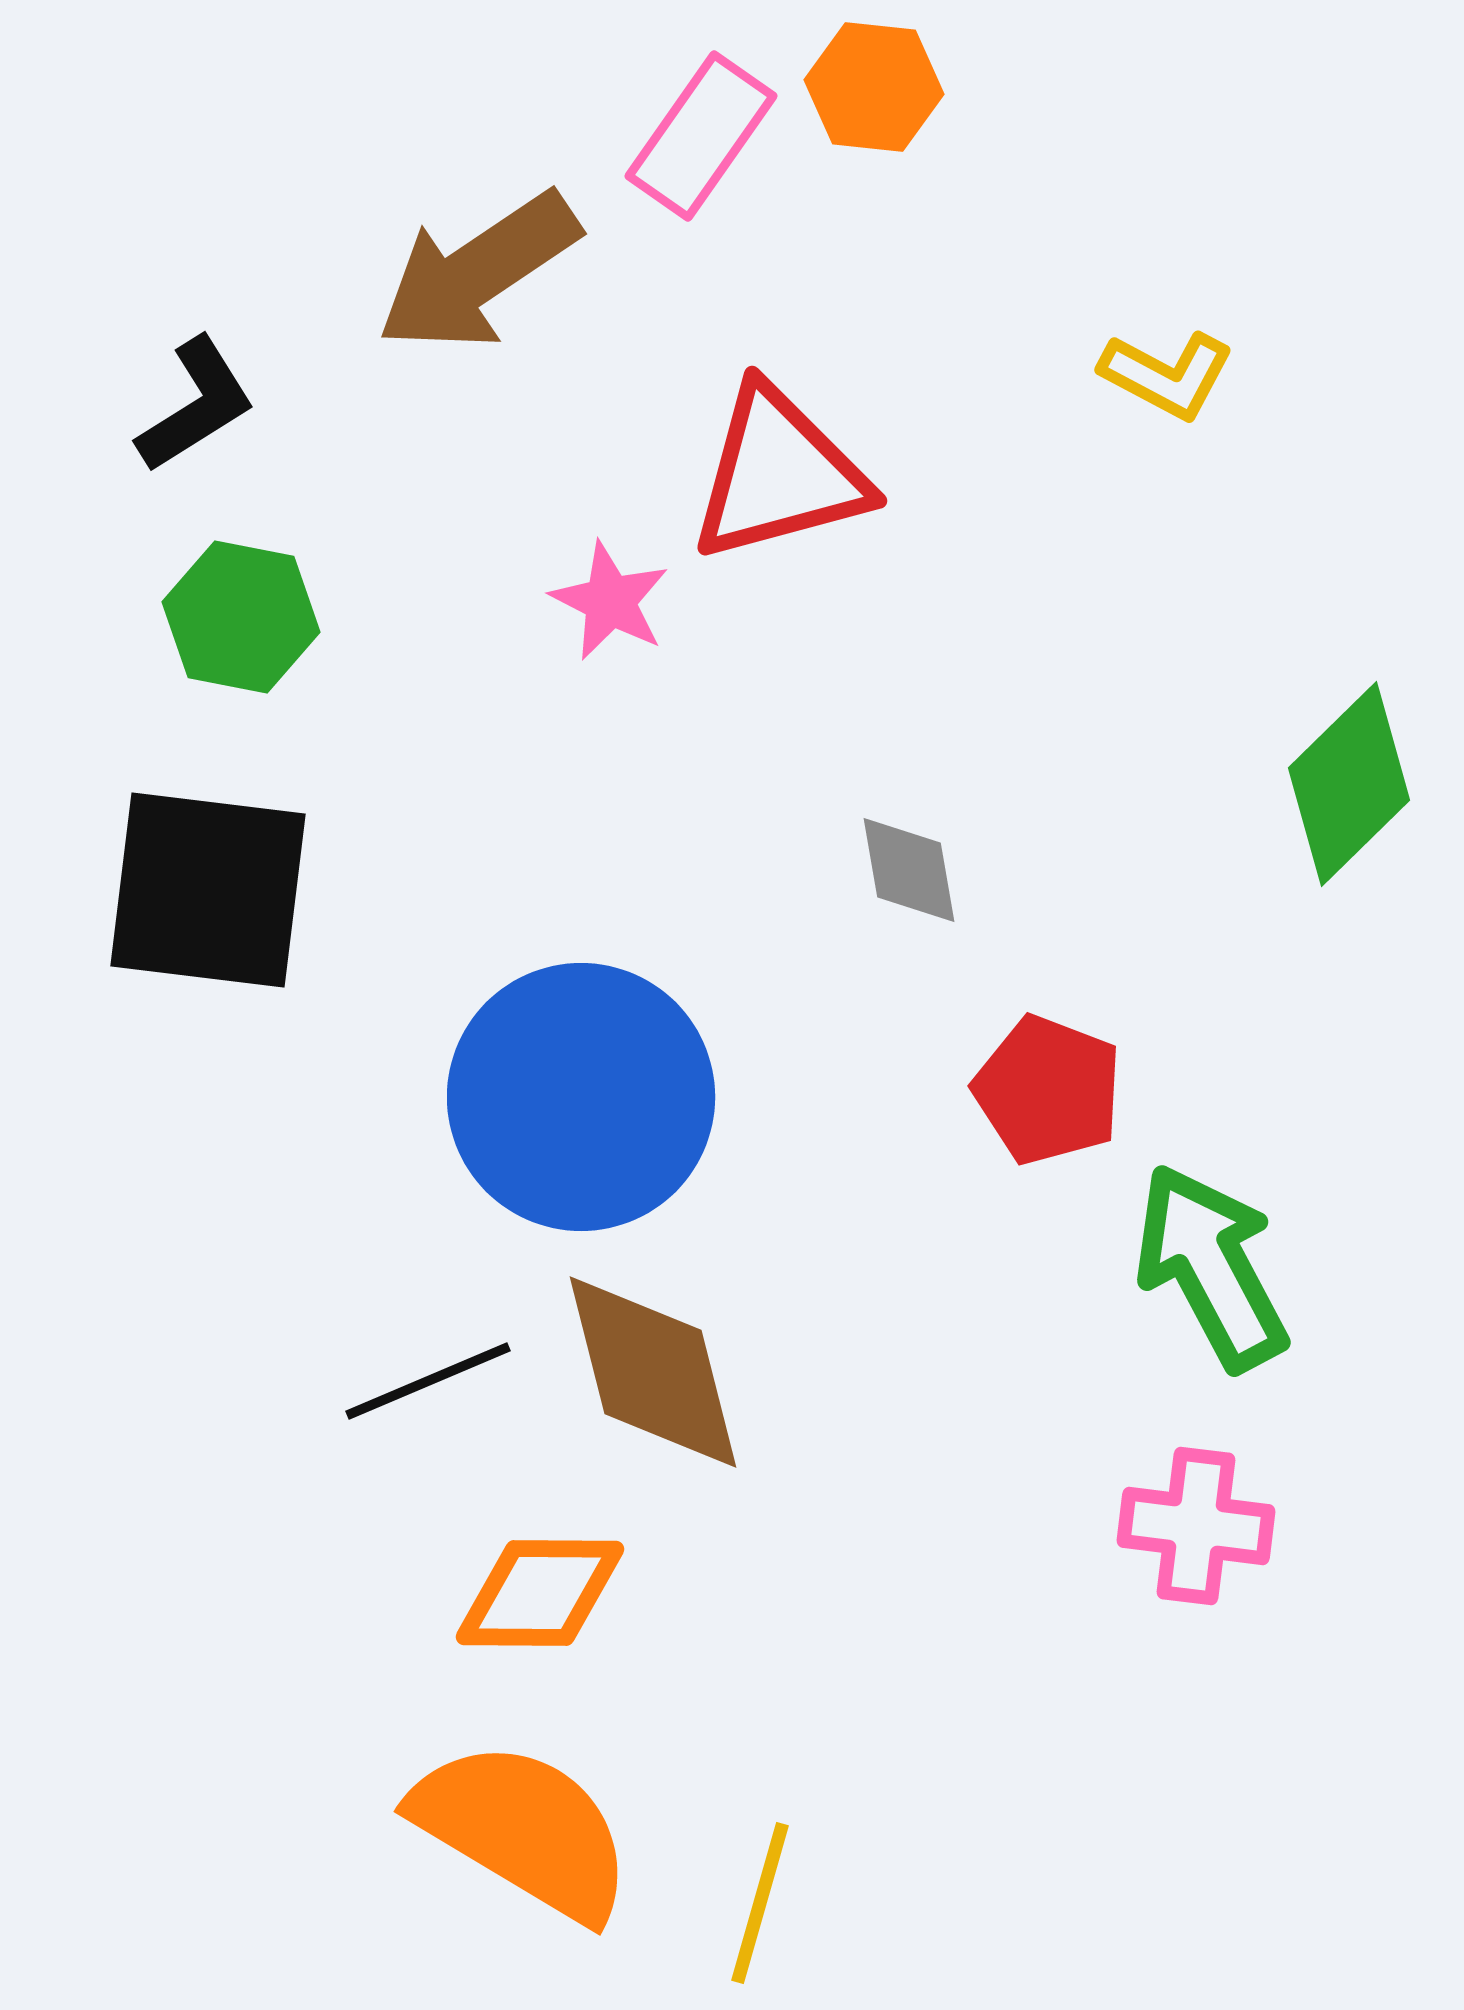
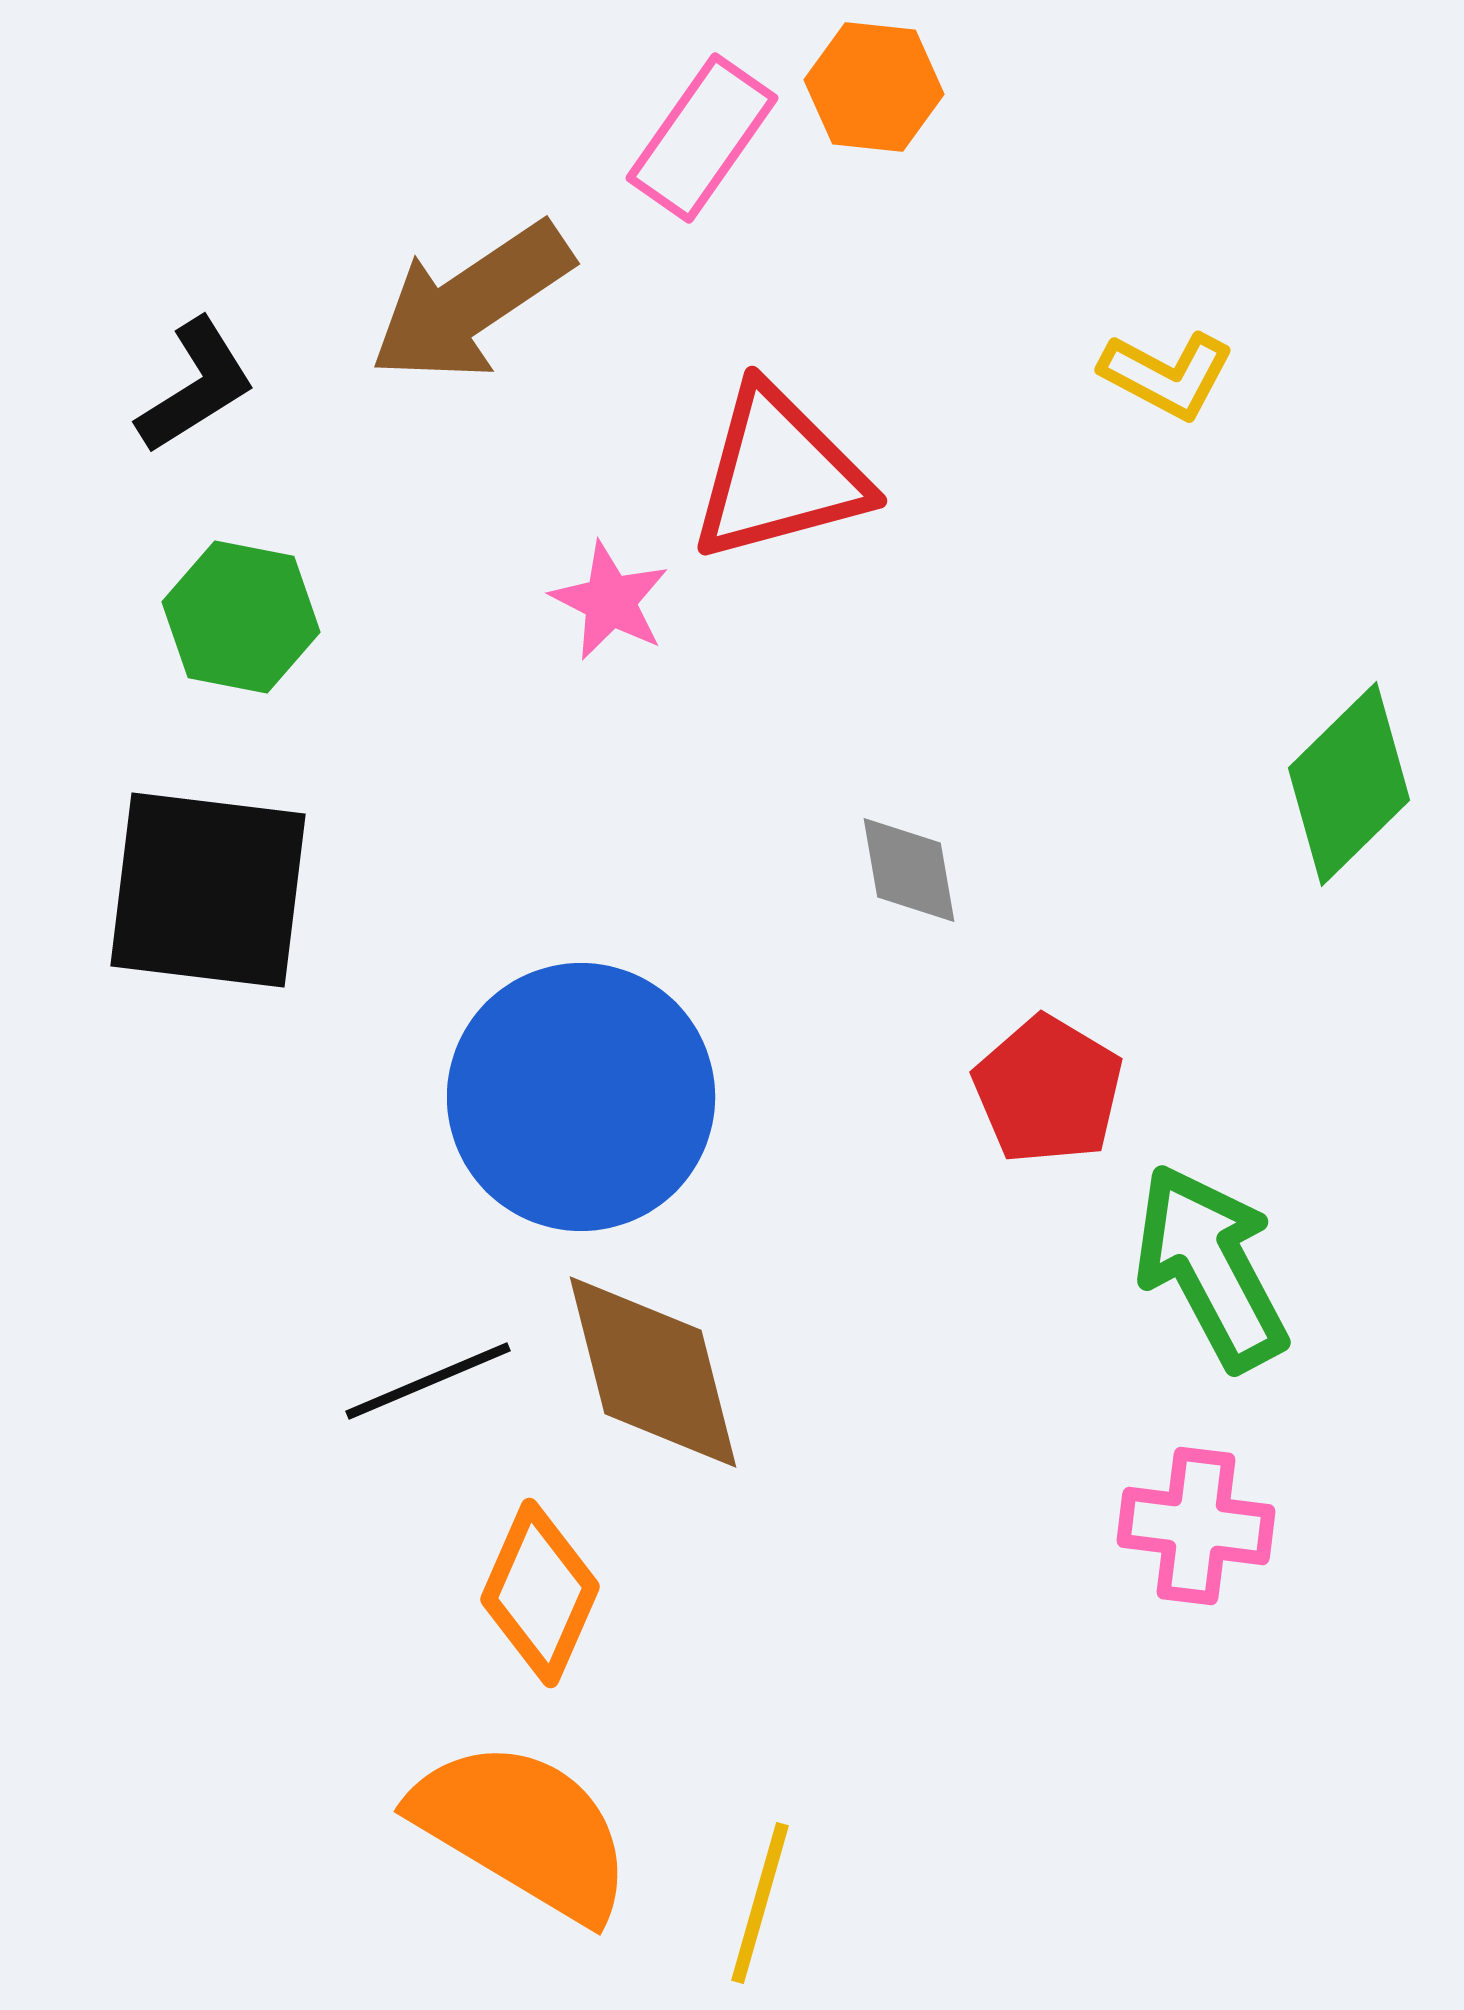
pink rectangle: moved 1 px right, 2 px down
brown arrow: moved 7 px left, 30 px down
black L-shape: moved 19 px up
red pentagon: rotated 10 degrees clockwise
orange diamond: rotated 67 degrees counterclockwise
